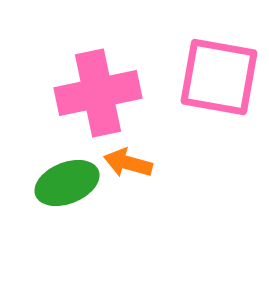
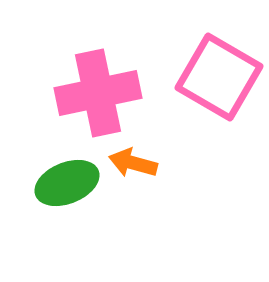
pink square: rotated 20 degrees clockwise
orange arrow: moved 5 px right
